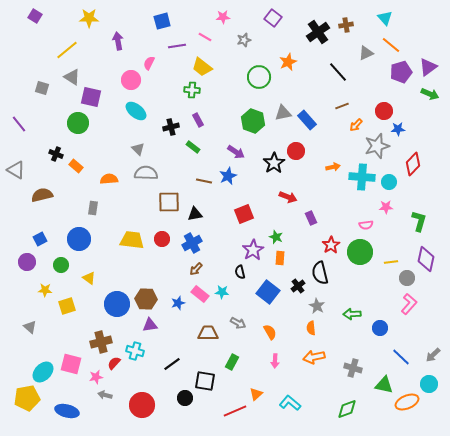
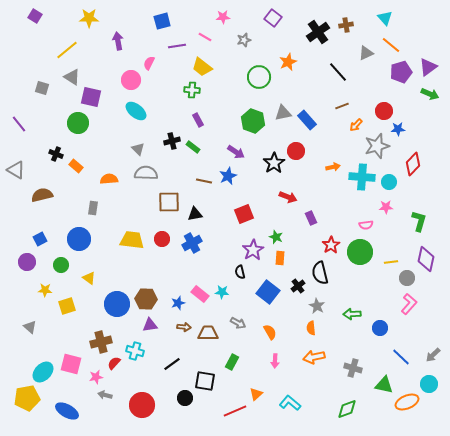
black cross at (171, 127): moved 1 px right, 14 px down
brown arrow at (196, 269): moved 12 px left, 58 px down; rotated 128 degrees counterclockwise
blue ellipse at (67, 411): rotated 15 degrees clockwise
